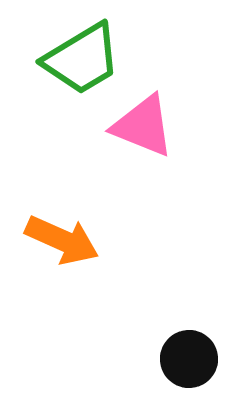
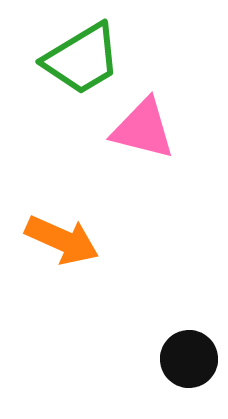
pink triangle: moved 3 px down; rotated 8 degrees counterclockwise
